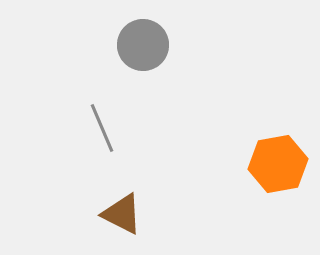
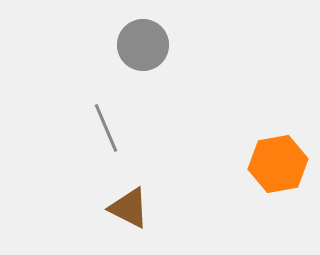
gray line: moved 4 px right
brown triangle: moved 7 px right, 6 px up
